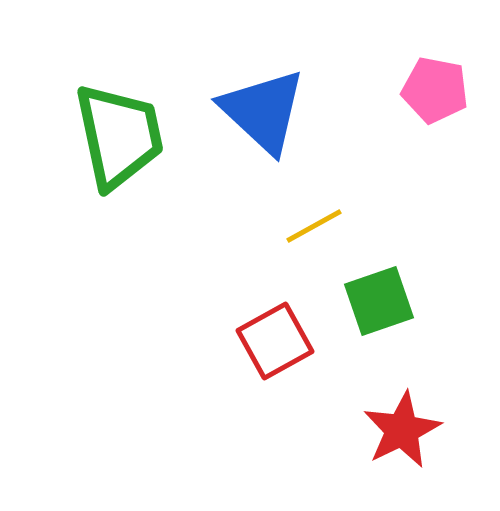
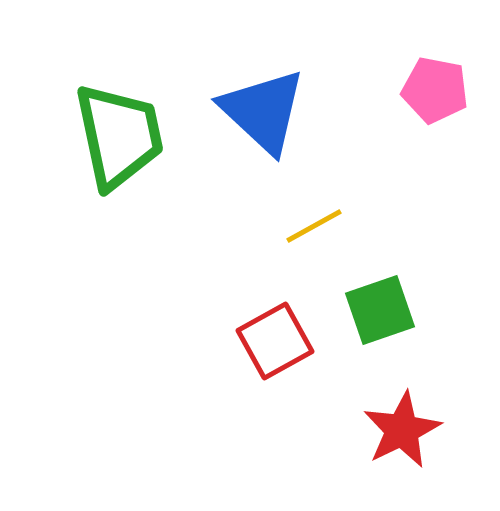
green square: moved 1 px right, 9 px down
